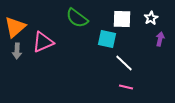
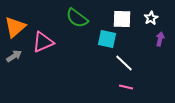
gray arrow: moved 3 px left, 5 px down; rotated 126 degrees counterclockwise
